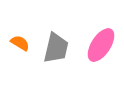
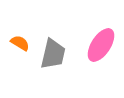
gray trapezoid: moved 3 px left, 6 px down
